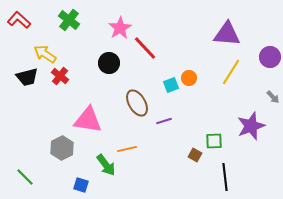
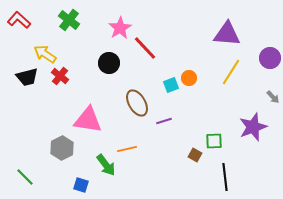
purple circle: moved 1 px down
purple star: moved 2 px right, 1 px down
